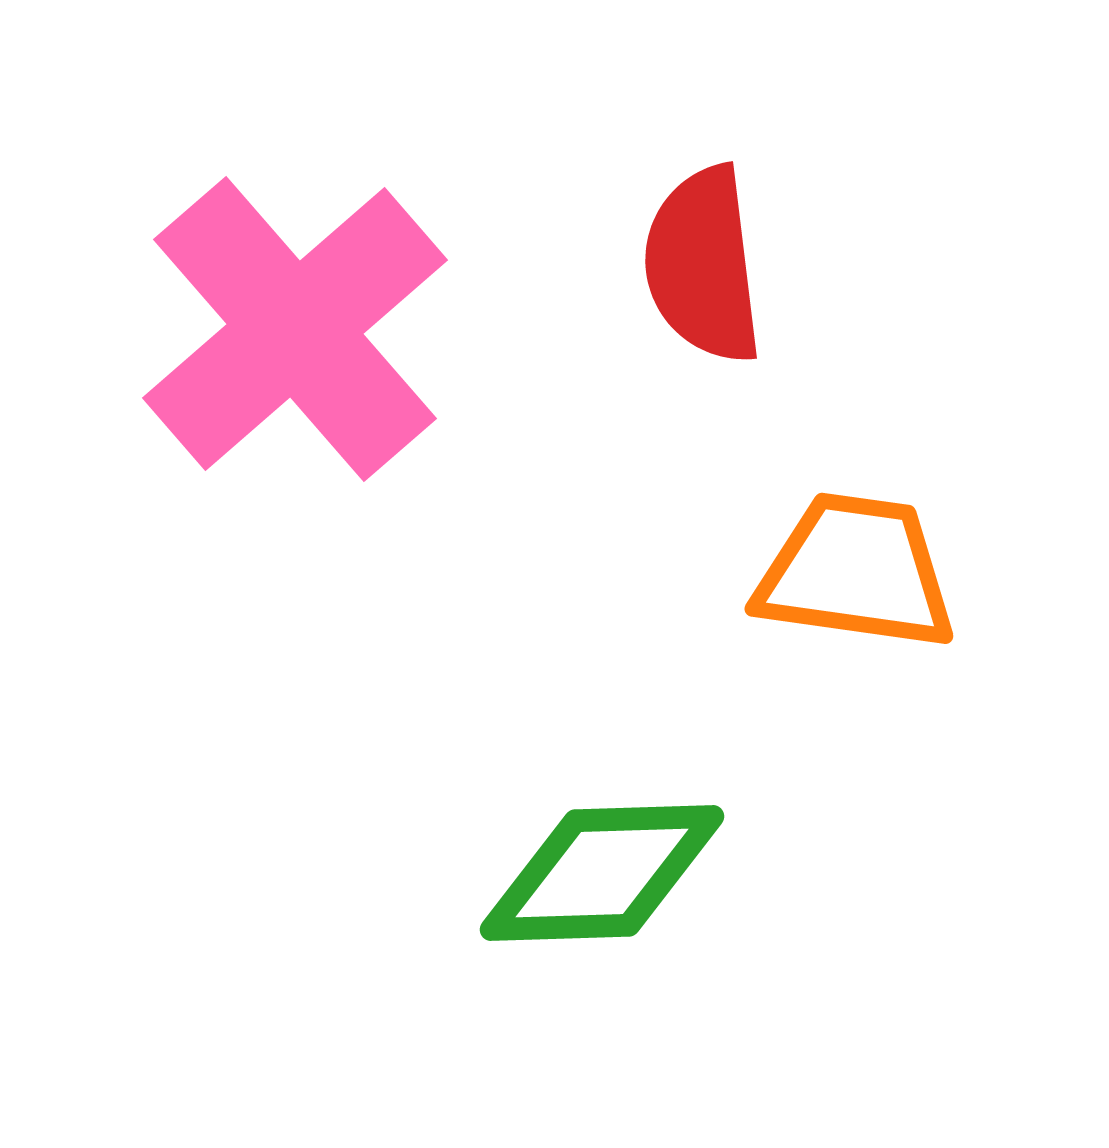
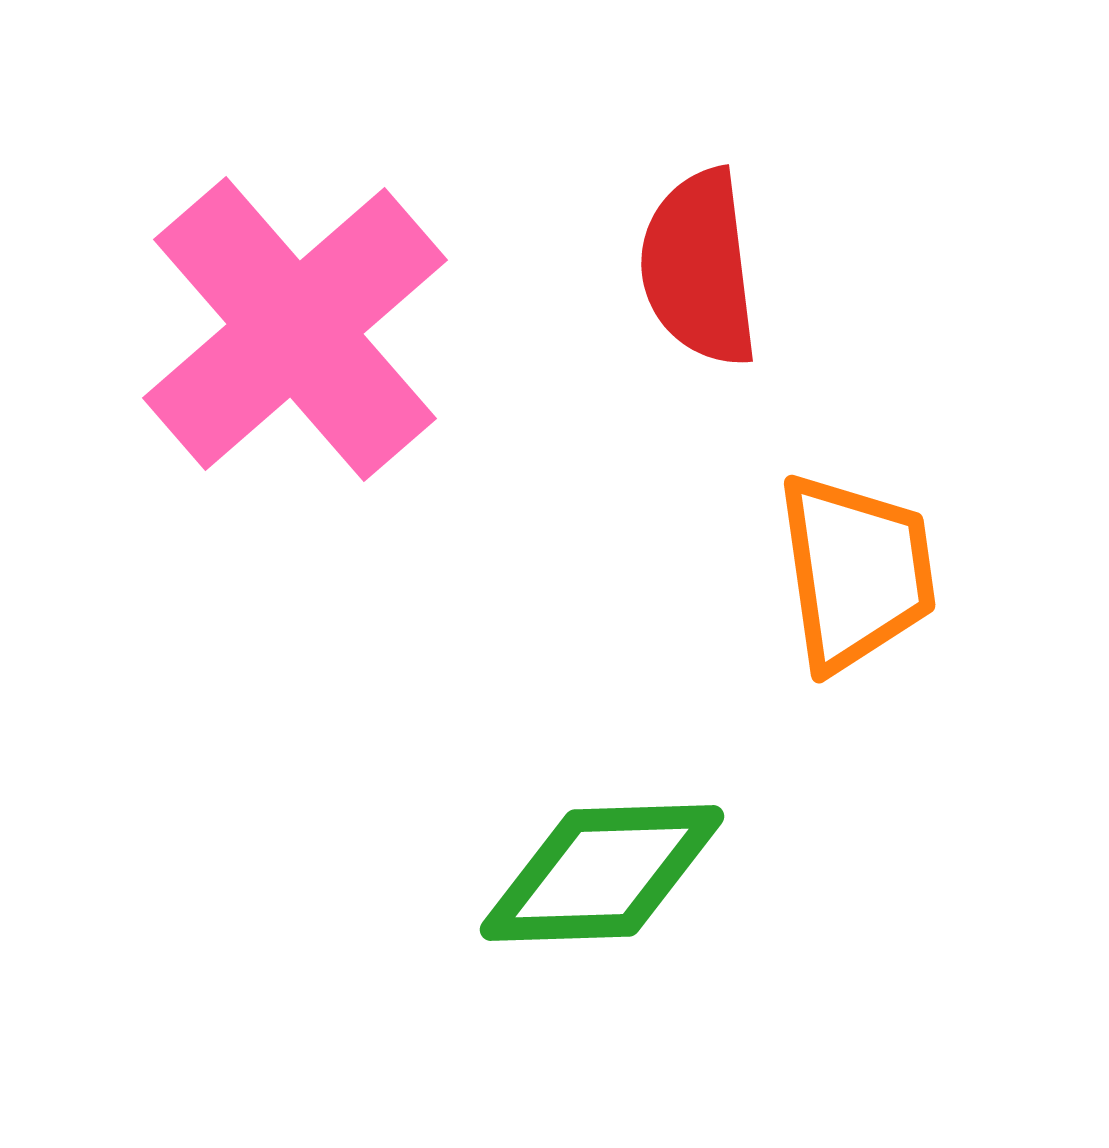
red semicircle: moved 4 px left, 3 px down
orange trapezoid: rotated 74 degrees clockwise
